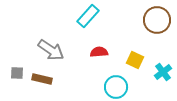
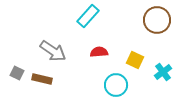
gray arrow: moved 2 px right, 1 px down
gray square: rotated 24 degrees clockwise
cyan circle: moved 2 px up
